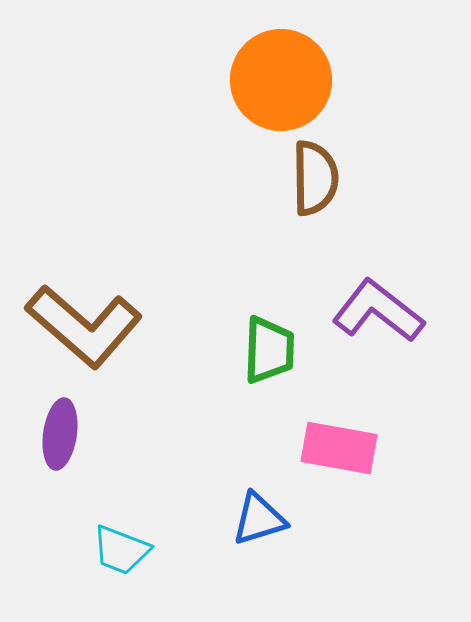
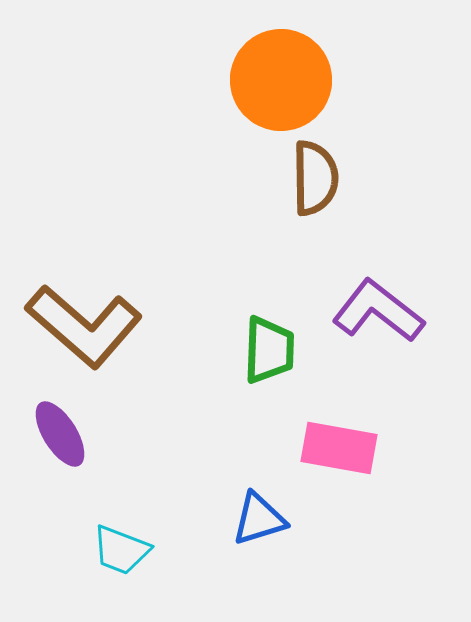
purple ellipse: rotated 40 degrees counterclockwise
